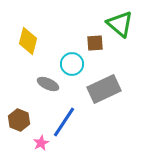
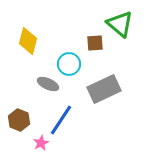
cyan circle: moved 3 px left
blue line: moved 3 px left, 2 px up
